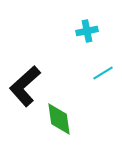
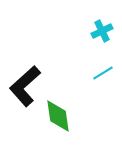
cyan cross: moved 15 px right; rotated 15 degrees counterclockwise
green diamond: moved 1 px left, 3 px up
